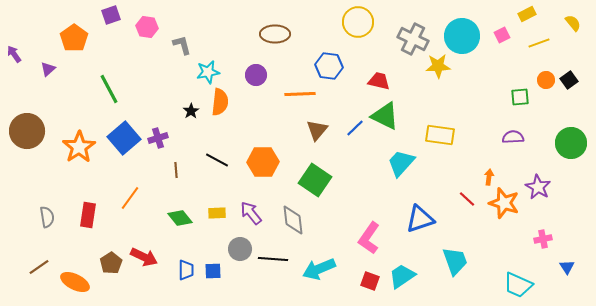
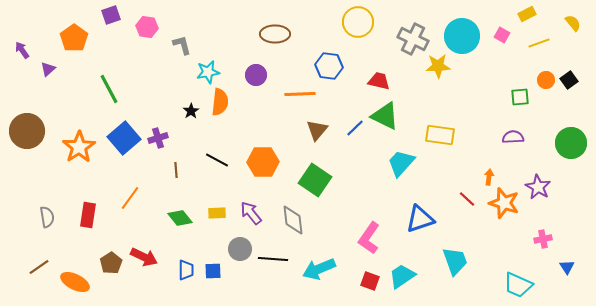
pink square at (502, 35): rotated 35 degrees counterclockwise
purple arrow at (14, 54): moved 8 px right, 4 px up
